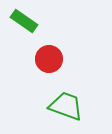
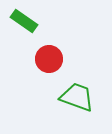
green trapezoid: moved 11 px right, 9 px up
